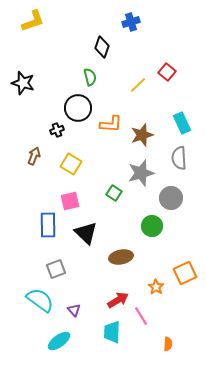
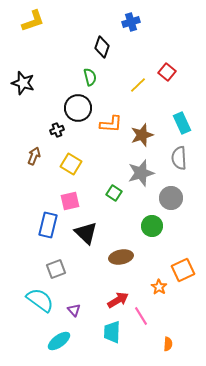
blue rectangle: rotated 15 degrees clockwise
orange square: moved 2 px left, 3 px up
orange star: moved 3 px right
